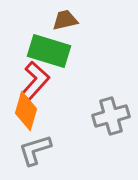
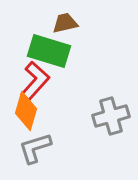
brown trapezoid: moved 3 px down
gray L-shape: moved 2 px up
